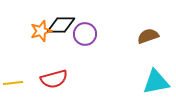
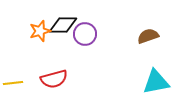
black diamond: moved 2 px right
orange star: moved 1 px left
